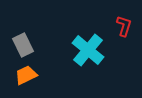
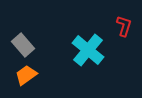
gray rectangle: rotated 15 degrees counterclockwise
orange trapezoid: rotated 10 degrees counterclockwise
